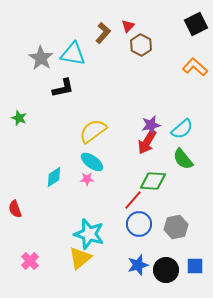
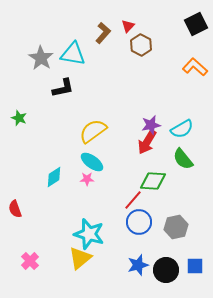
cyan semicircle: rotated 10 degrees clockwise
blue circle: moved 2 px up
